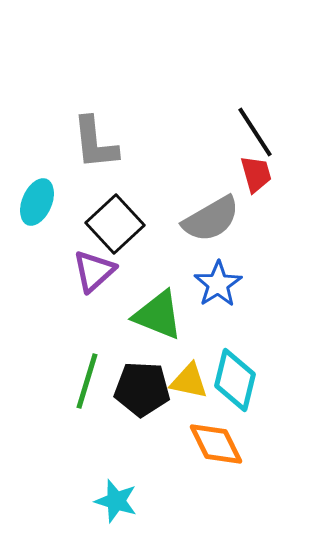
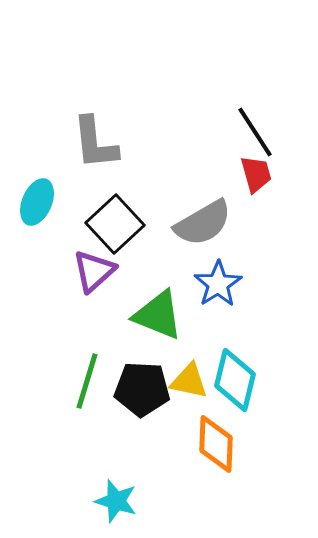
gray semicircle: moved 8 px left, 4 px down
orange diamond: rotated 28 degrees clockwise
